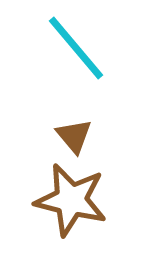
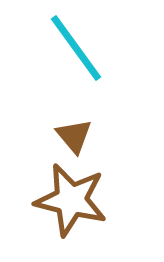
cyan line: rotated 4 degrees clockwise
